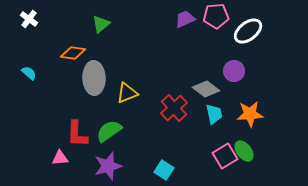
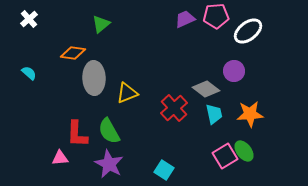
white cross: rotated 12 degrees clockwise
green semicircle: rotated 84 degrees counterclockwise
purple star: moved 1 px right, 2 px up; rotated 28 degrees counterclockwise
